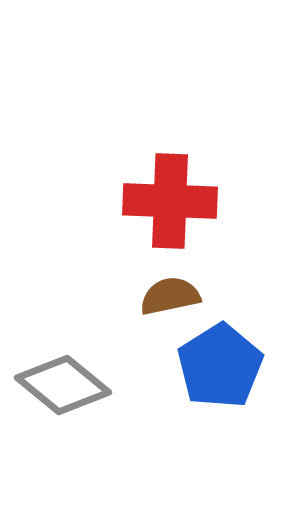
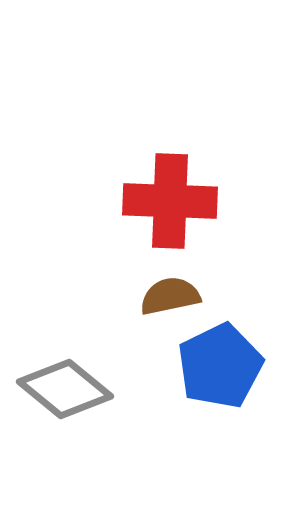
blue pentagon: rotated 6 degrees clockwise
gray diamond: moved 2 px right, 4 px down
